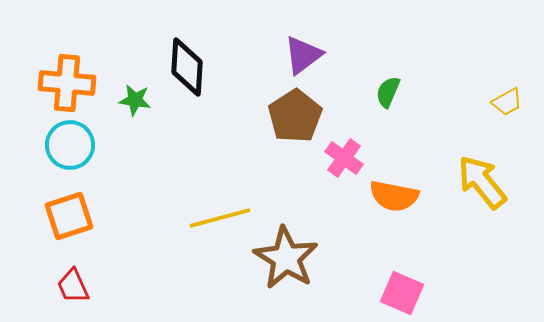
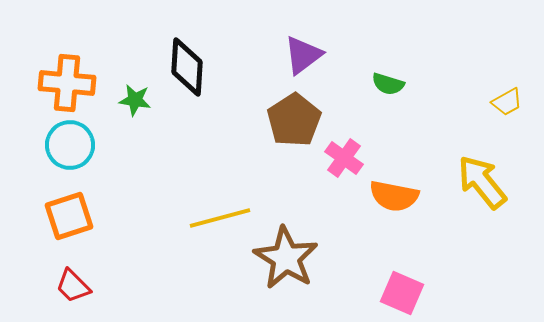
green semicircle: moved 8 px up; rotated 96 degrees counterclockwise
brown pentagon: moved 1 px left, 4 px down
red trapezoid: rotated 21 degrees counterclockwise
